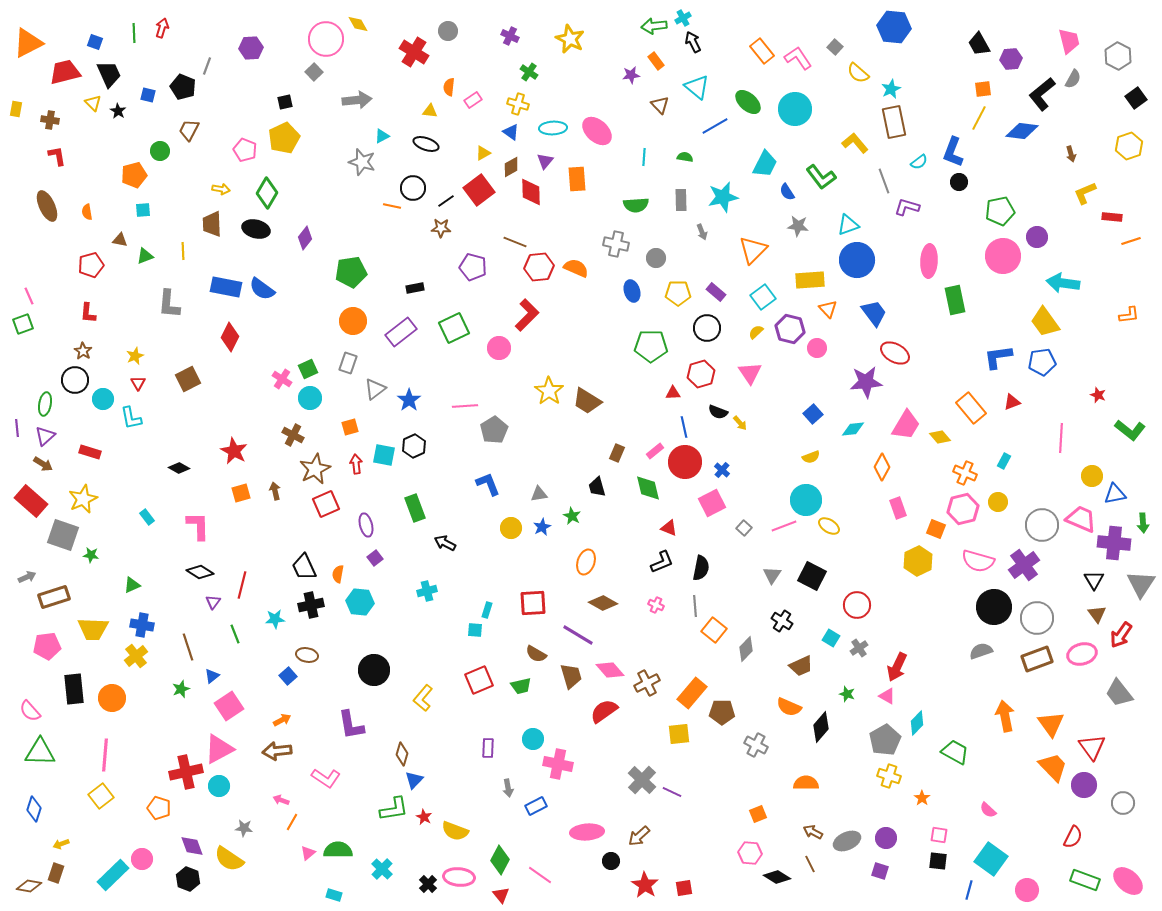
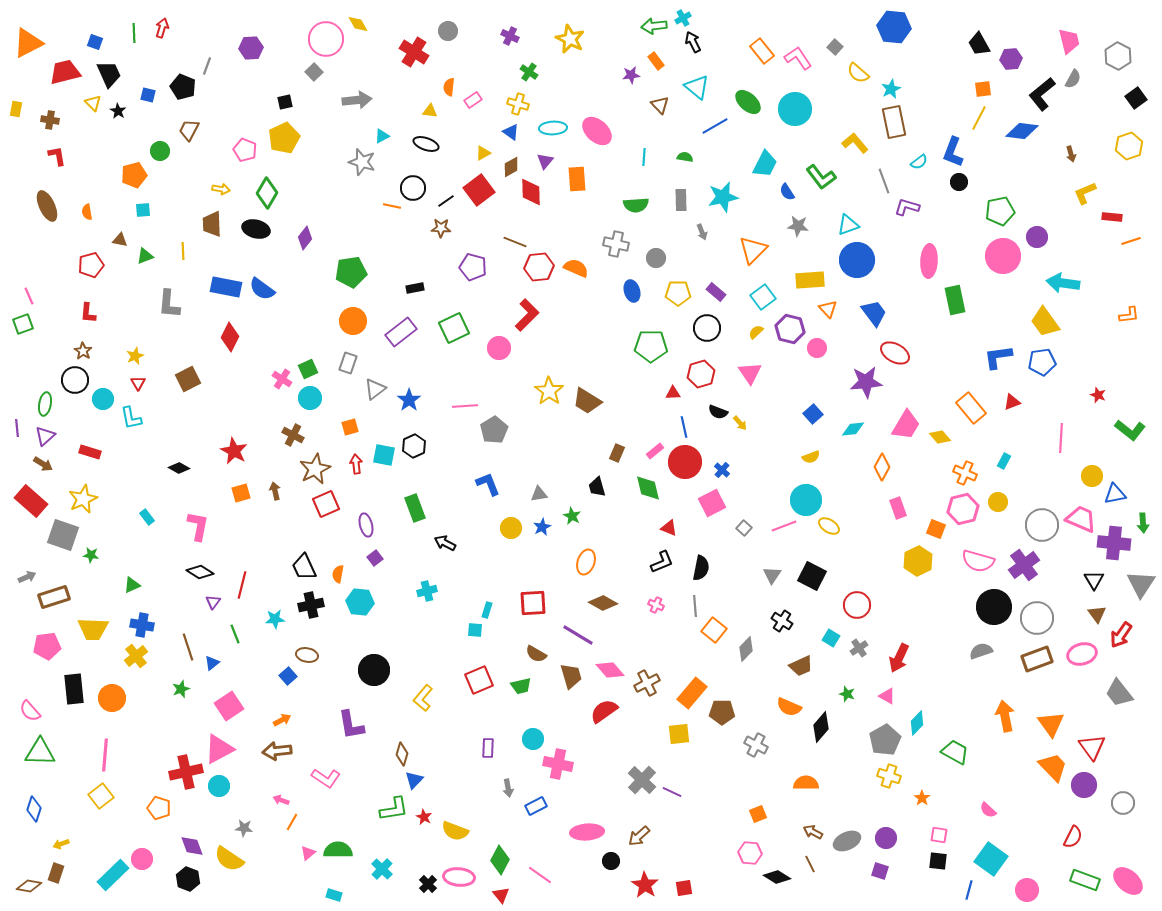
pink L-shape at (198, 526): rotated 12 degrees clockwise
red arrow at (897, 667): moved 2 px right, 9 px up
blue triangle at (212, 676): moved 13 px up
